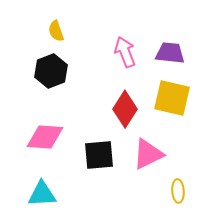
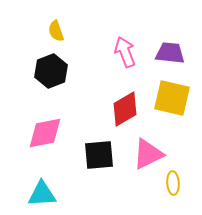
red diamond: rotated 27 degrees clockwise
pink diamond: moved 4 px up; rotated 15 degrees counterclockwise
yellow ellipse: moved 5 px left, 8 px up
